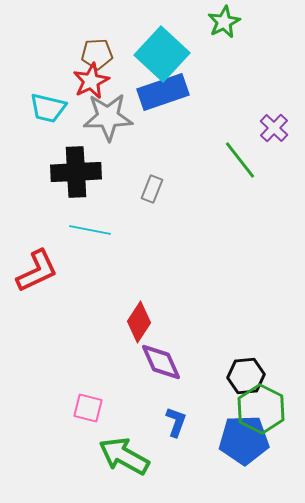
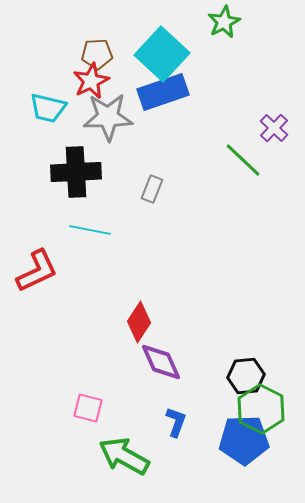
green line: moved 3 px right; rotated 9 degrees counterclockwise
